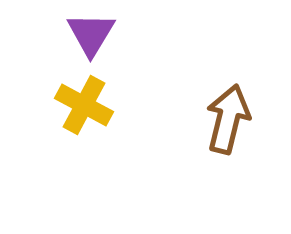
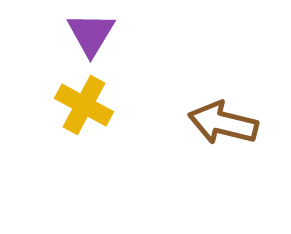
brown arrow: moved 5 px left, 4 px down; rotated 90 degrees counterclockwise
